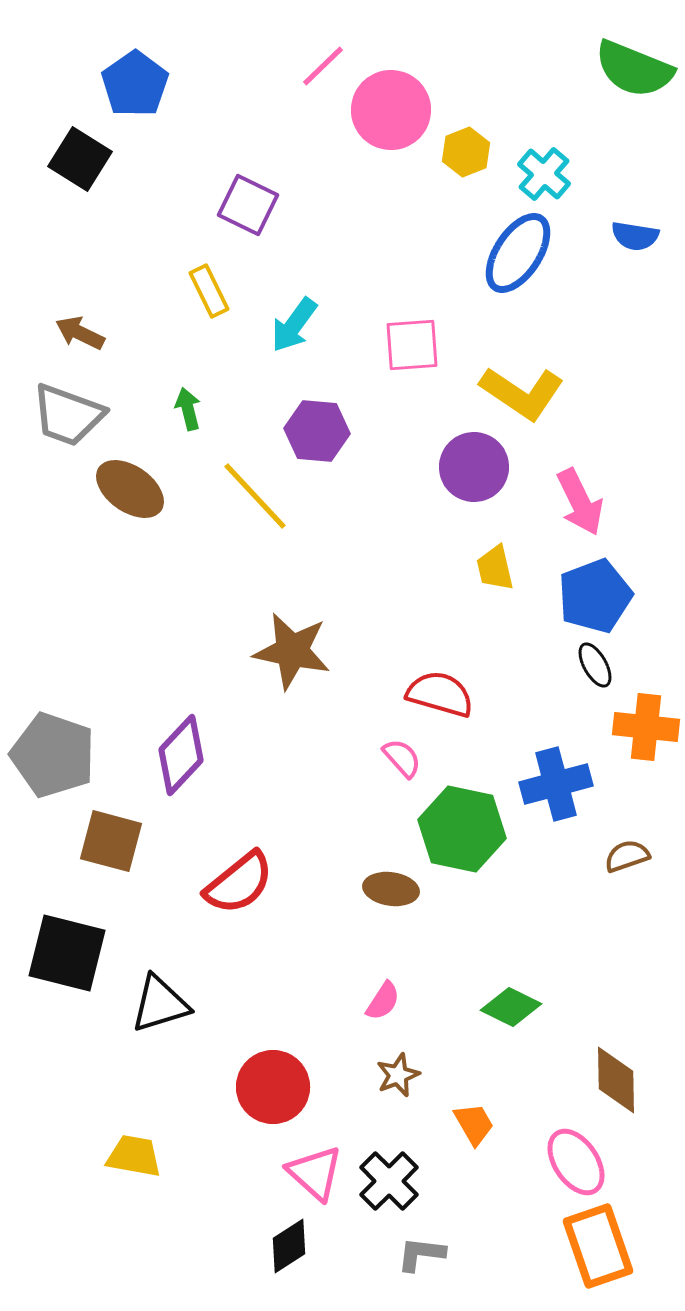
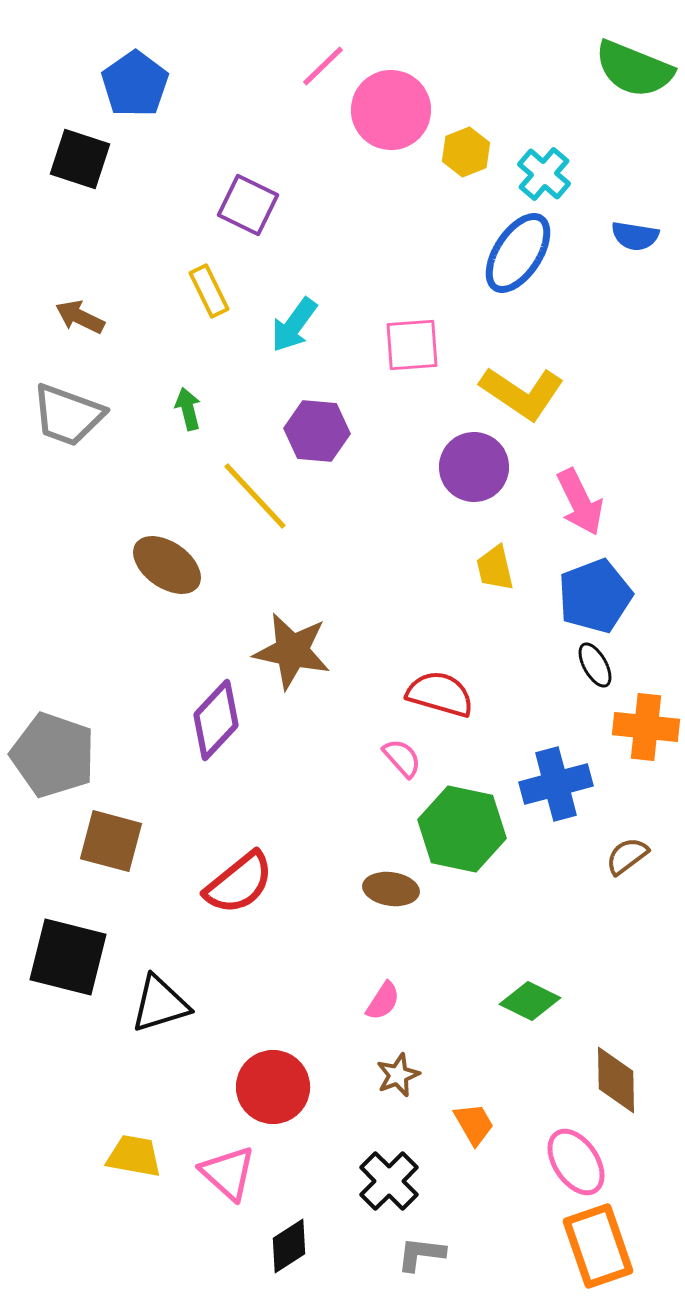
black square at (80, 159): rotated 14 degrees counterclockwise
brown arrow at (80, 333): moved 16 px up
brown ellipse at (130, 489): moved 37 px right, 76 px down
purple diamond at (181, 755): moved 35 px right, 35 px up
brown semicircle at (627, 856): rotated 18 degrees counterclockwise
black square at (67, 953): moved 1 px right, 4 px down
green diamond at (511, 1007): moved 19 px right, 6 px up
pink triangle at (315, 1173): moved 87 px left
